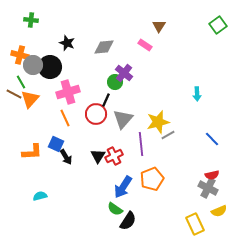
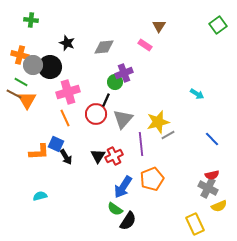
purple cross: rotated 30 degrees clockwise
green line: rotated 32 degrees counterclockwise
cyan arrow: rotated 56 degrees counterclockwise
orange triangle: moved 3 px left, 1 px down; rotated 12 degrees counterclockwise
orange L-shape: moved 7 px right
yellow semicircle: moved 5 px up
